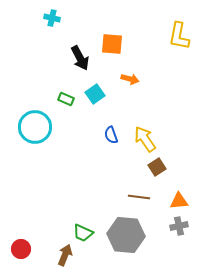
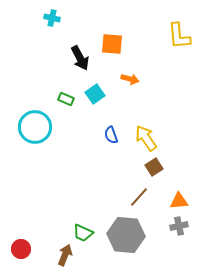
yellow L-shape: rotated 16 degrees counterclockwise
yellow arrow: moved 1 px right, 1 px up
brown square: moved 3 px left
brown line: rotated 55 degrees counterclockwise
